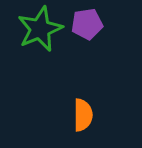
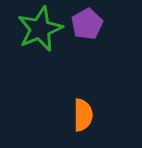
purple pentagon: rotated 20 degrees counterclockwise
